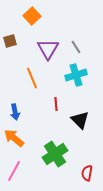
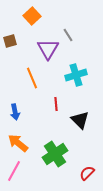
gray line: moved 8 px left, 12 px up
orange arrow: moved 4 px right, 5 px down
red semicircle: rotated 35 degrees clockwise
